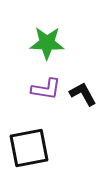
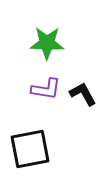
black square: moved 1 px right, 1 px down
